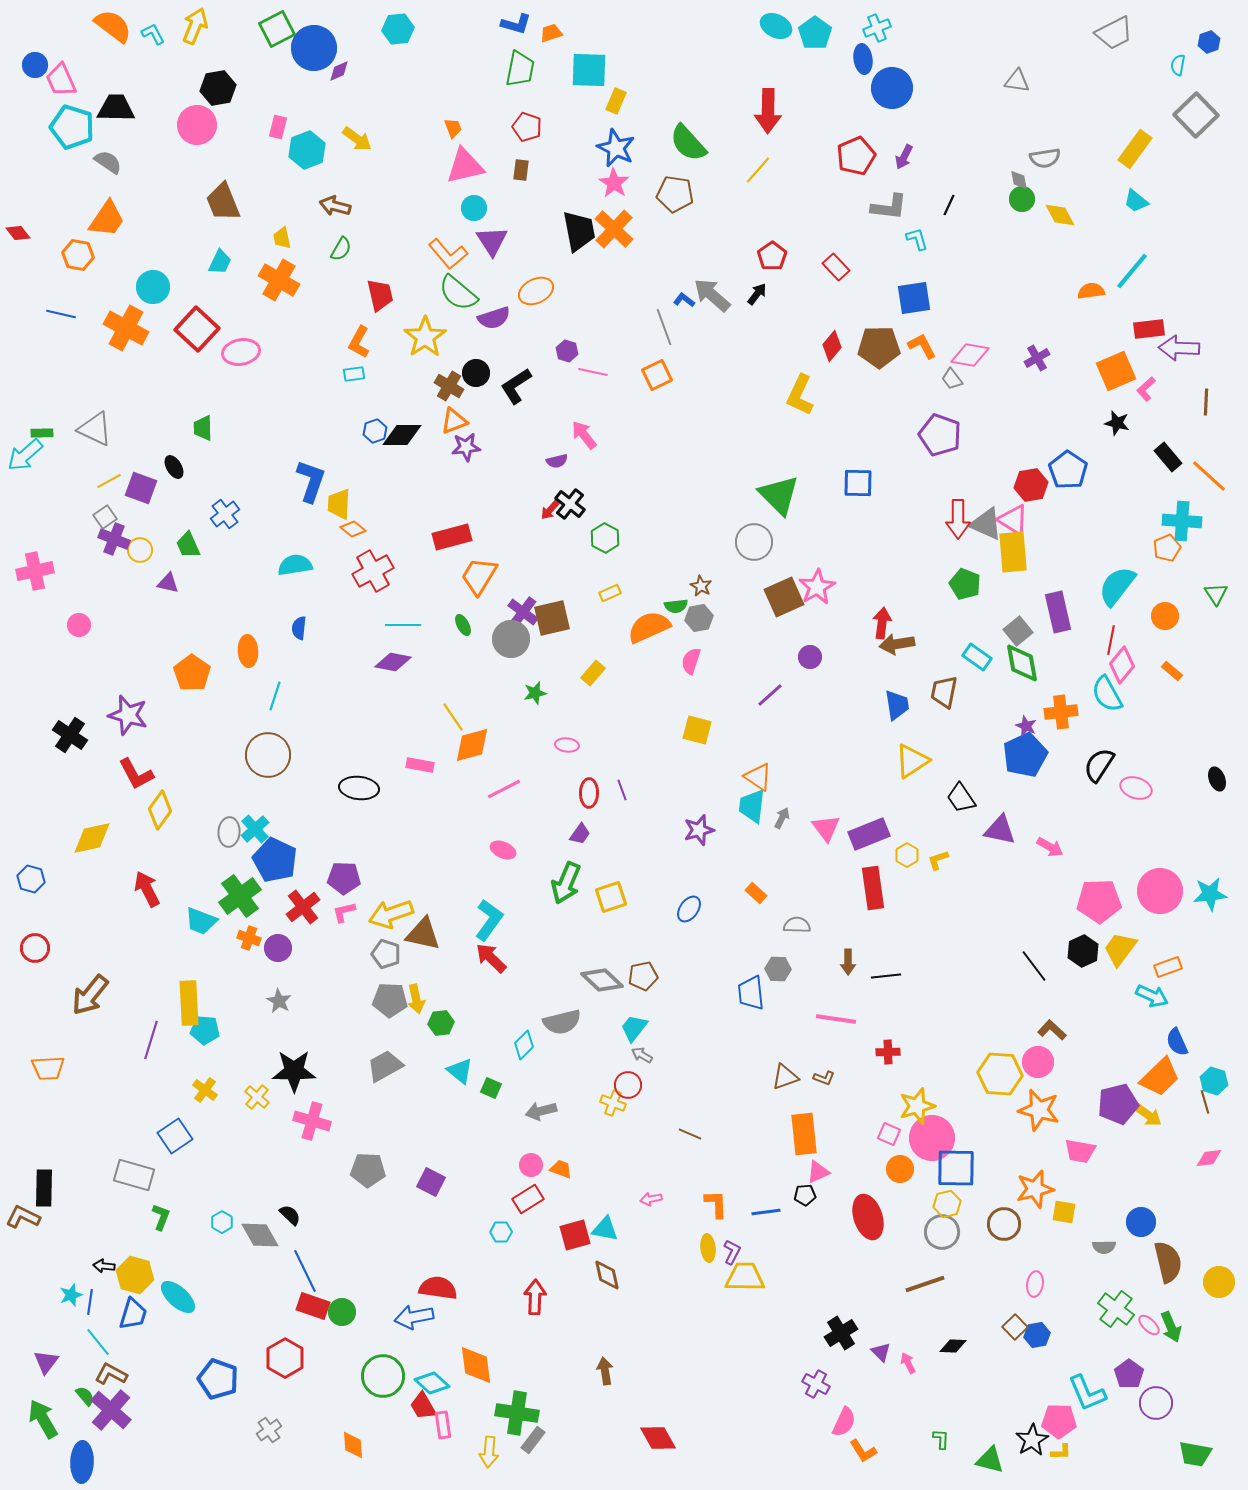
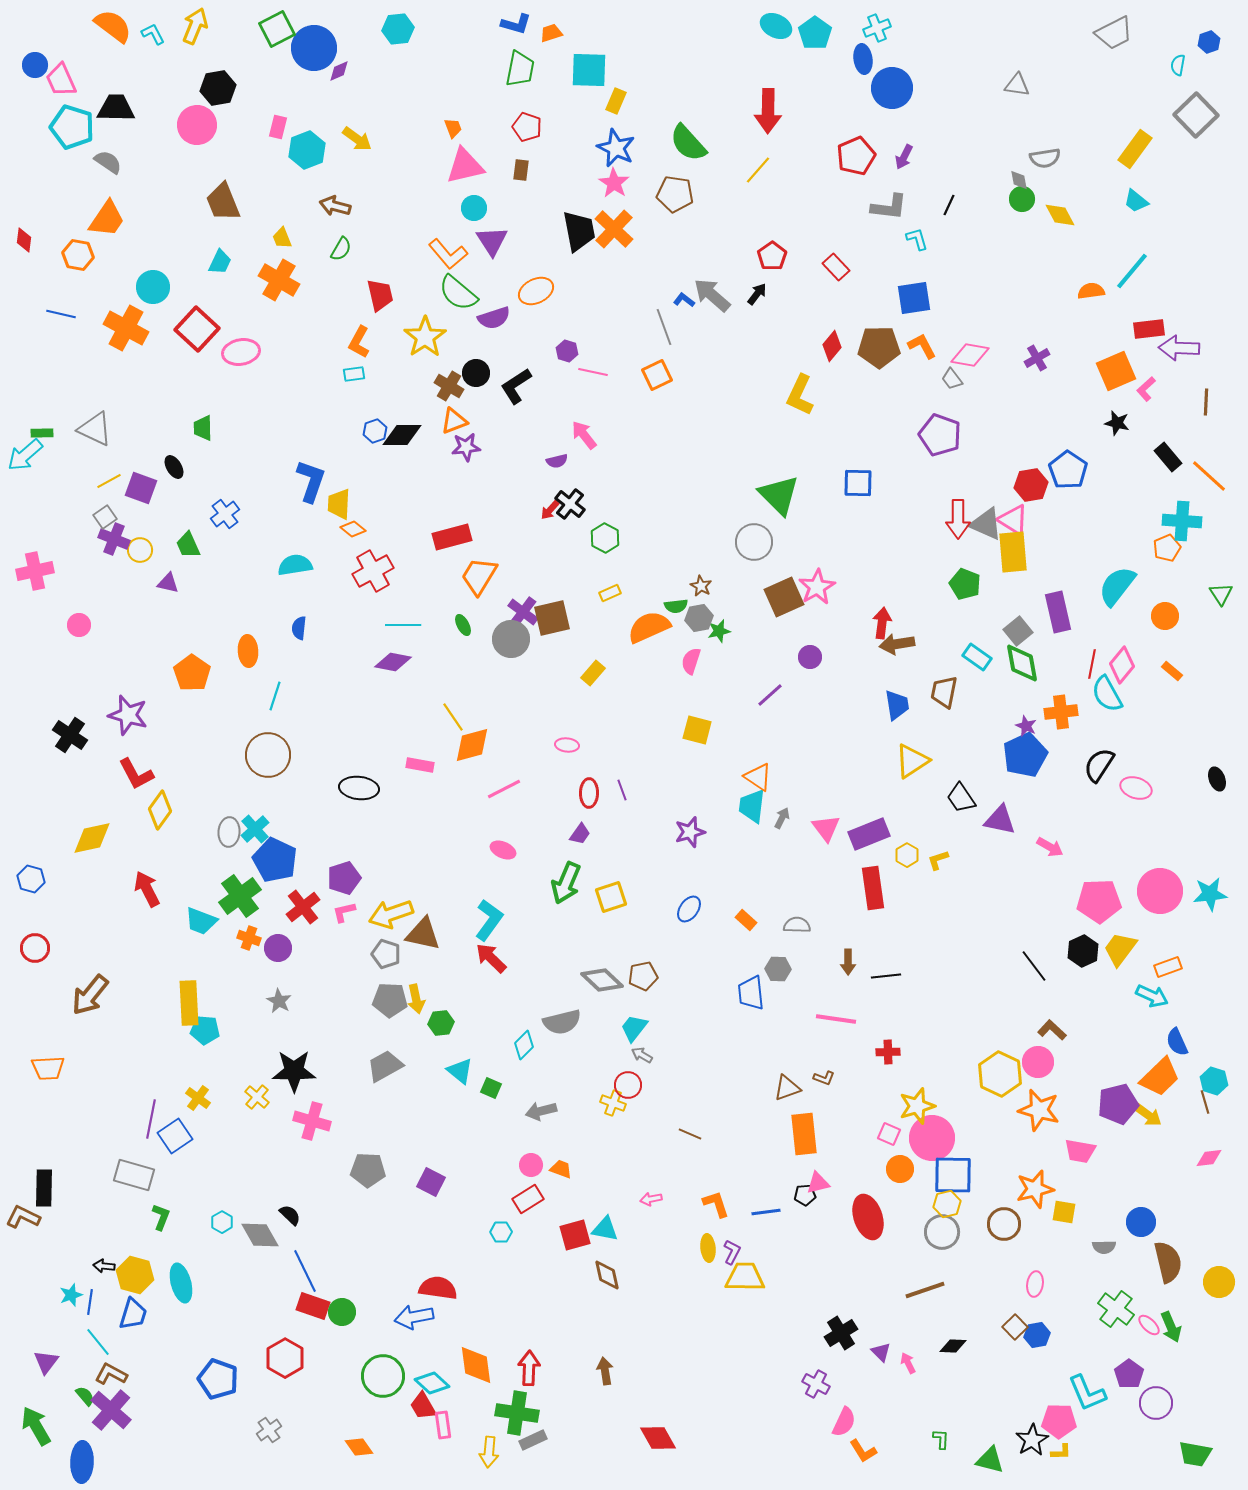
gray triangle at (1017, 81): moved 4 px down
red diamond at (18, 233): moved 6 px right, 7 px down; rotated 45 degrees clockwise
yellow trapezoid at (282, 238): rotated 10 degrees counterclockwise
green triangle at (1216, 594): moved 5 px right
red line at (1111, 640): moved 19 px left, 24 px down
green star at (535, 693): moved 184 px right, 62 px up
purple star at (699, 830): moved 9 px left, 2 px down
purple triangle at (1000, 830): moved 10 px up
purple pentagon at (344, 878): rotated 20 degrees counterclockwise
orange rectangle at (756, 893): moved 10 px left, 27 px down
purple line at (151, 1040): moved 79 px down; rotated 6 degrees counterclockwise
yellow hexagon at (1000, 1074): rotated 21 degrees clockwise
brown triangle at (785, 1077): moved 2 px right, 11 px down
yellow cross at (205, 1090): moved 7 px left, 8 px down
blue square at (956, 1168): moved 3 px left, 7 px down
pink triangle at (818, 1172): moved 11 px down; rotated 10 degrees clockwise
orange L-shape at (716, 1204): rotated 16 degrees counterclockwise
brown line at (925, 1284): moved 6 px down
cyan ellipse at (178, 1297): moved 3 px right, 14 px up; rotated 33 degrees clockwise
red arrow at (535, 1297): moved 6 px left, 71 px down
green arrow at (43, 1419): moved 7 px left, 7 px down
gray rectangle at (533, 1440): rotated 28 degrees clockwise
orange diamond at (353, 1445): moved 6 px right, 2 px down; rotated 32 degrees counterclockwise
